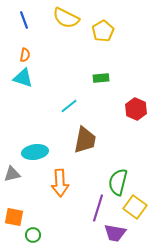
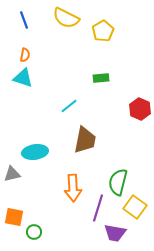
red hexagon: moved 4 px right
orange arrow: moved 13 px right, 5 px down
green circle: moved 1 px right, 3 px up
